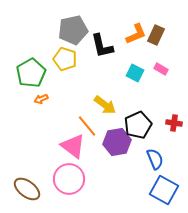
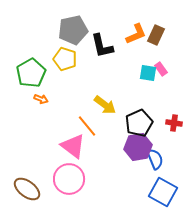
pink rectangle: rotated 24 degrees clockwise
cyan square: moved 13 px right; rotated 18 degrees counterclockwise
orange arrow: rotated 136 degrees counterclockwise
black pentagon: moved 1 px right, 2 px up
purple hexagon: moved 21 px right, 5 px down
blue square: moved 1 px left, 2 px down
